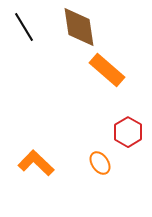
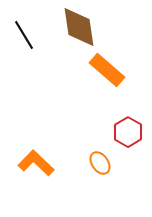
black line: moved 8 px down
